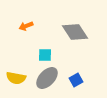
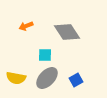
gray diamond: moved 8 px left
